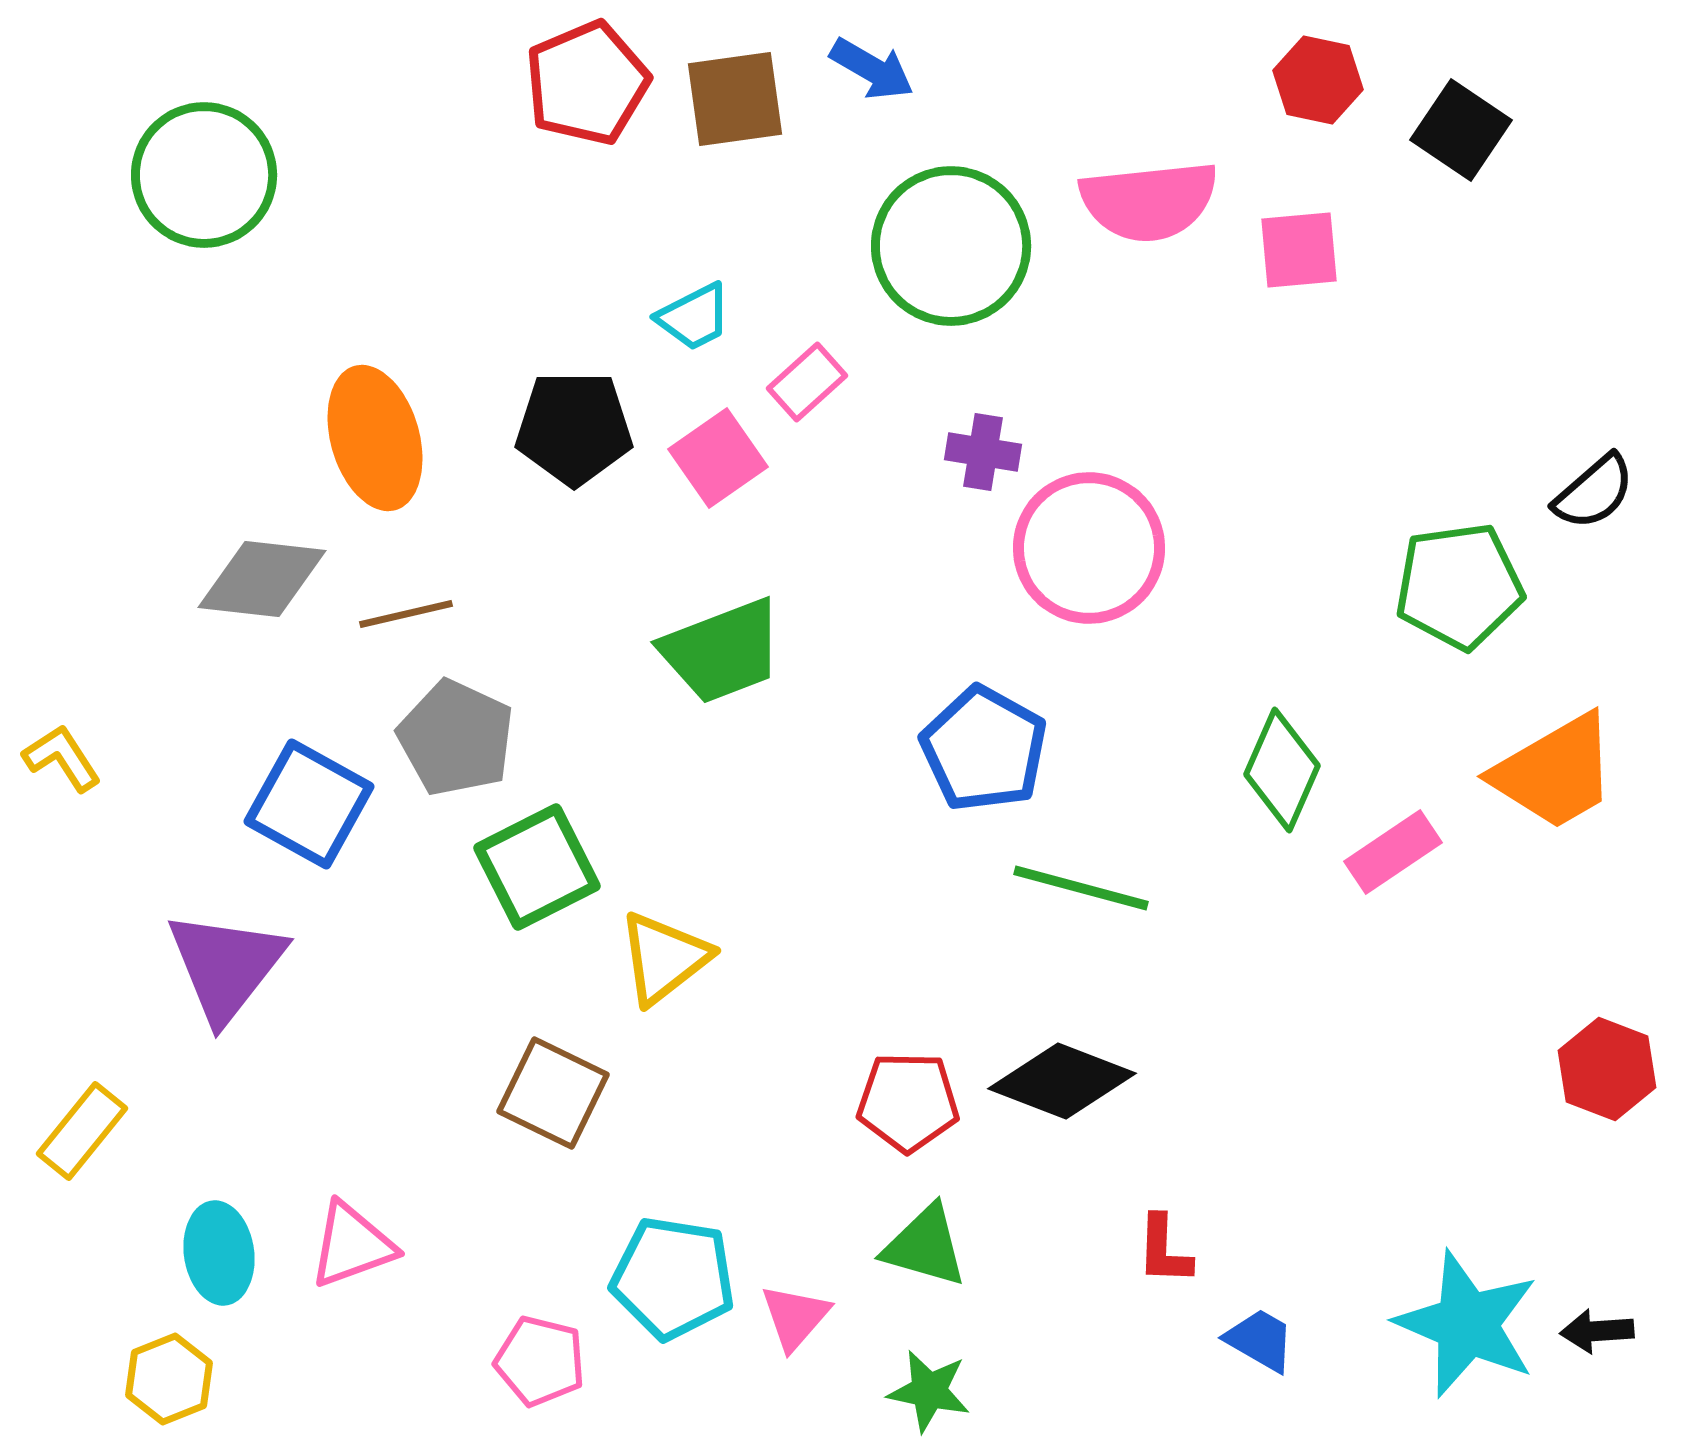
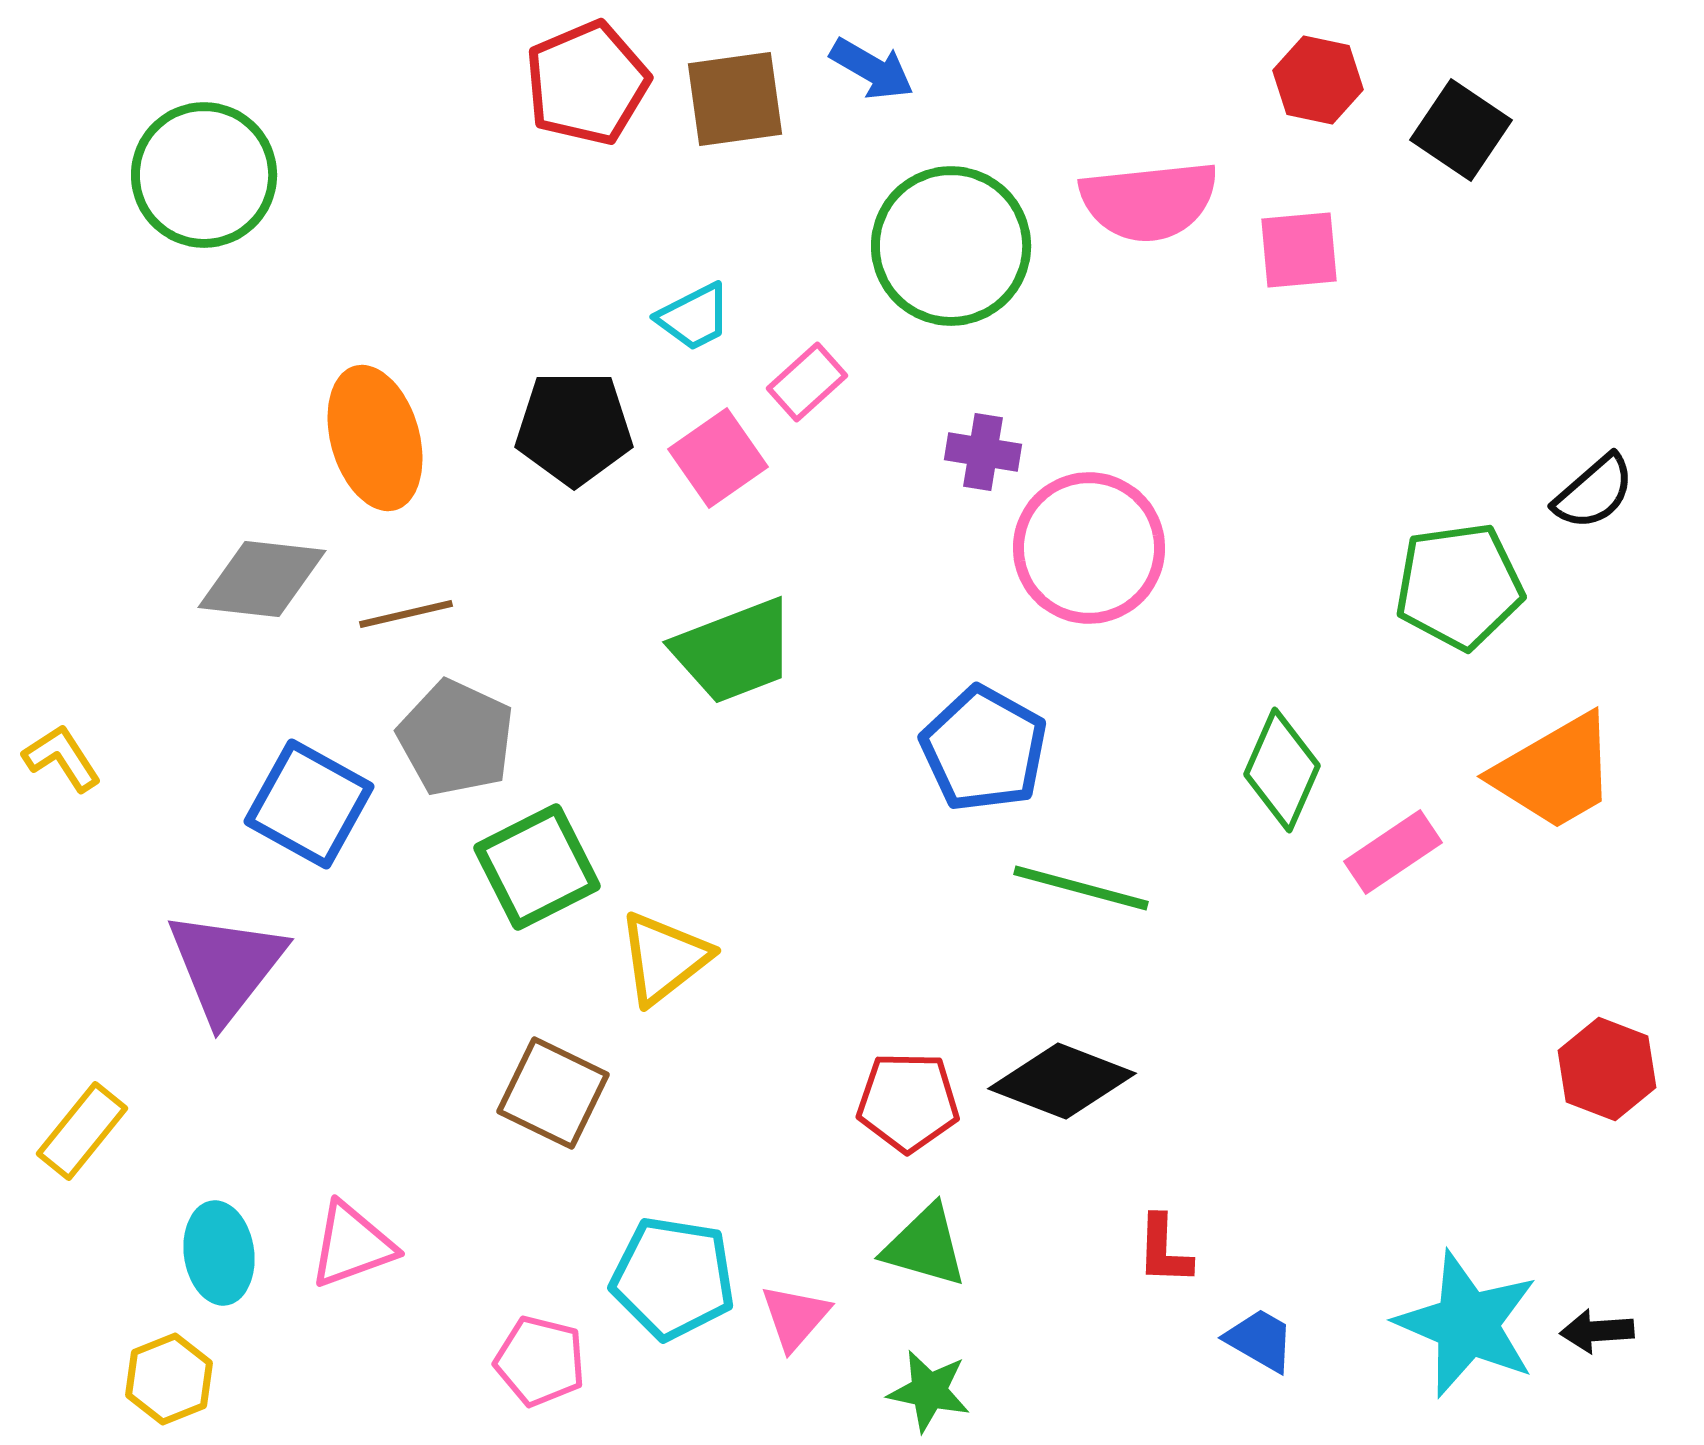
green trapezoid at (722, 651): moved 12 px right
